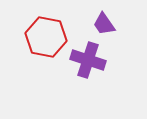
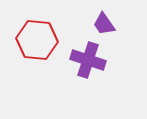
red hexagon: moved 9 px left, 3 px down; rotated 6 degrees counterclockwise
